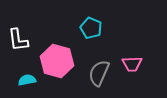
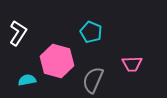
cyan pentagon: moved 4 px down
white L-shape: moved 7 px up; rotated 140 degrees counterclockwise
gray semicircle: moved 6 px left, 7 px down
